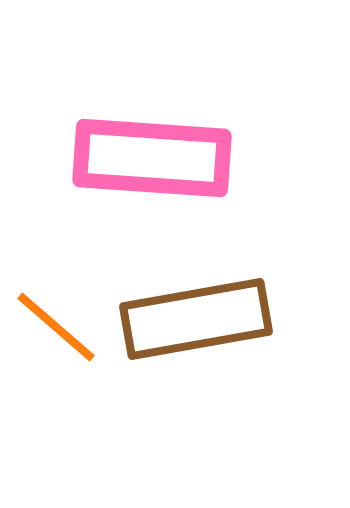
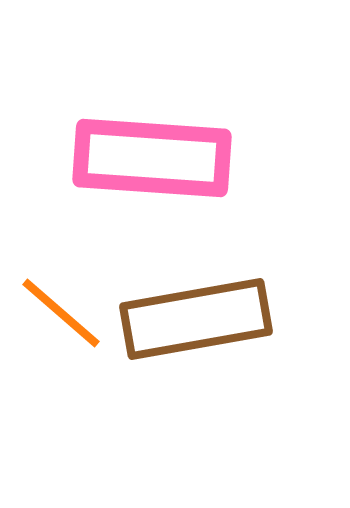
orange line: moved 5 px right, 14 px up
